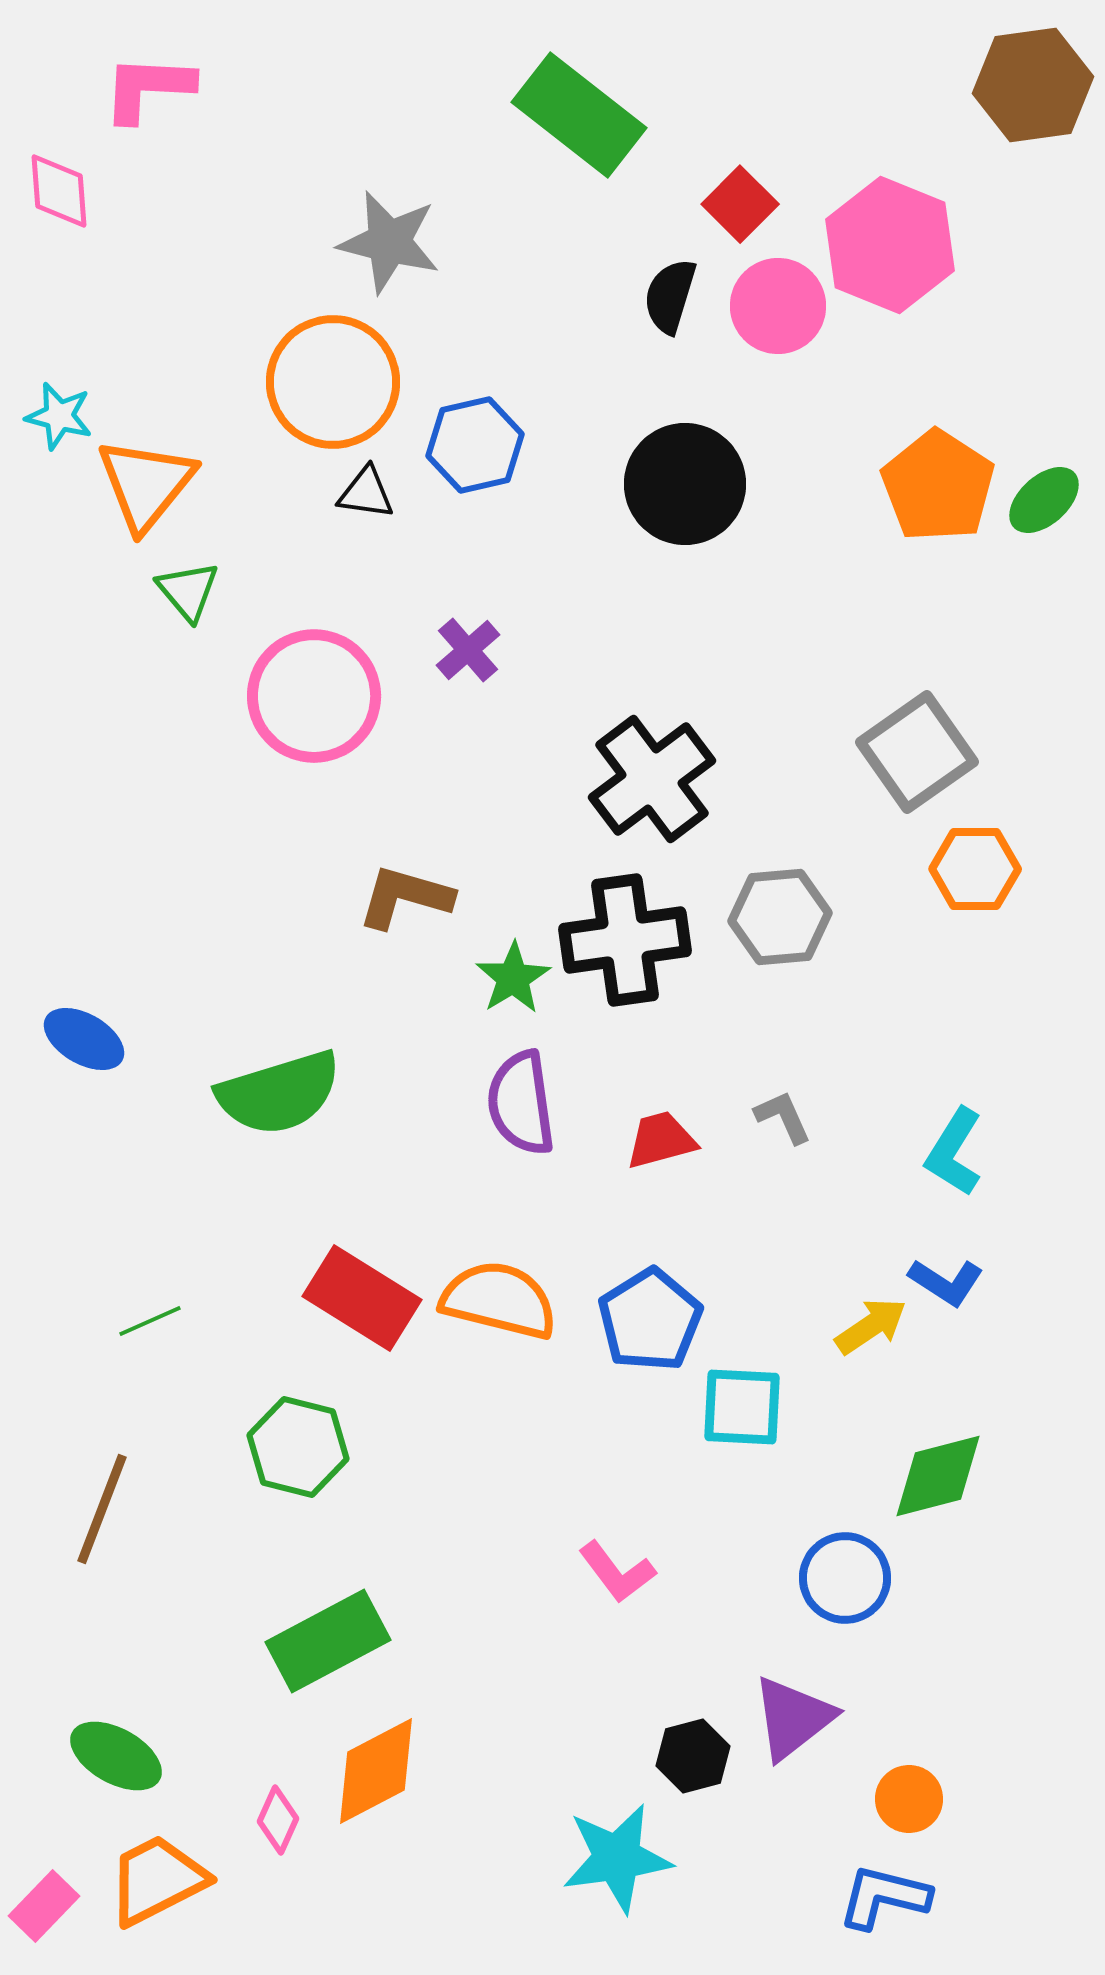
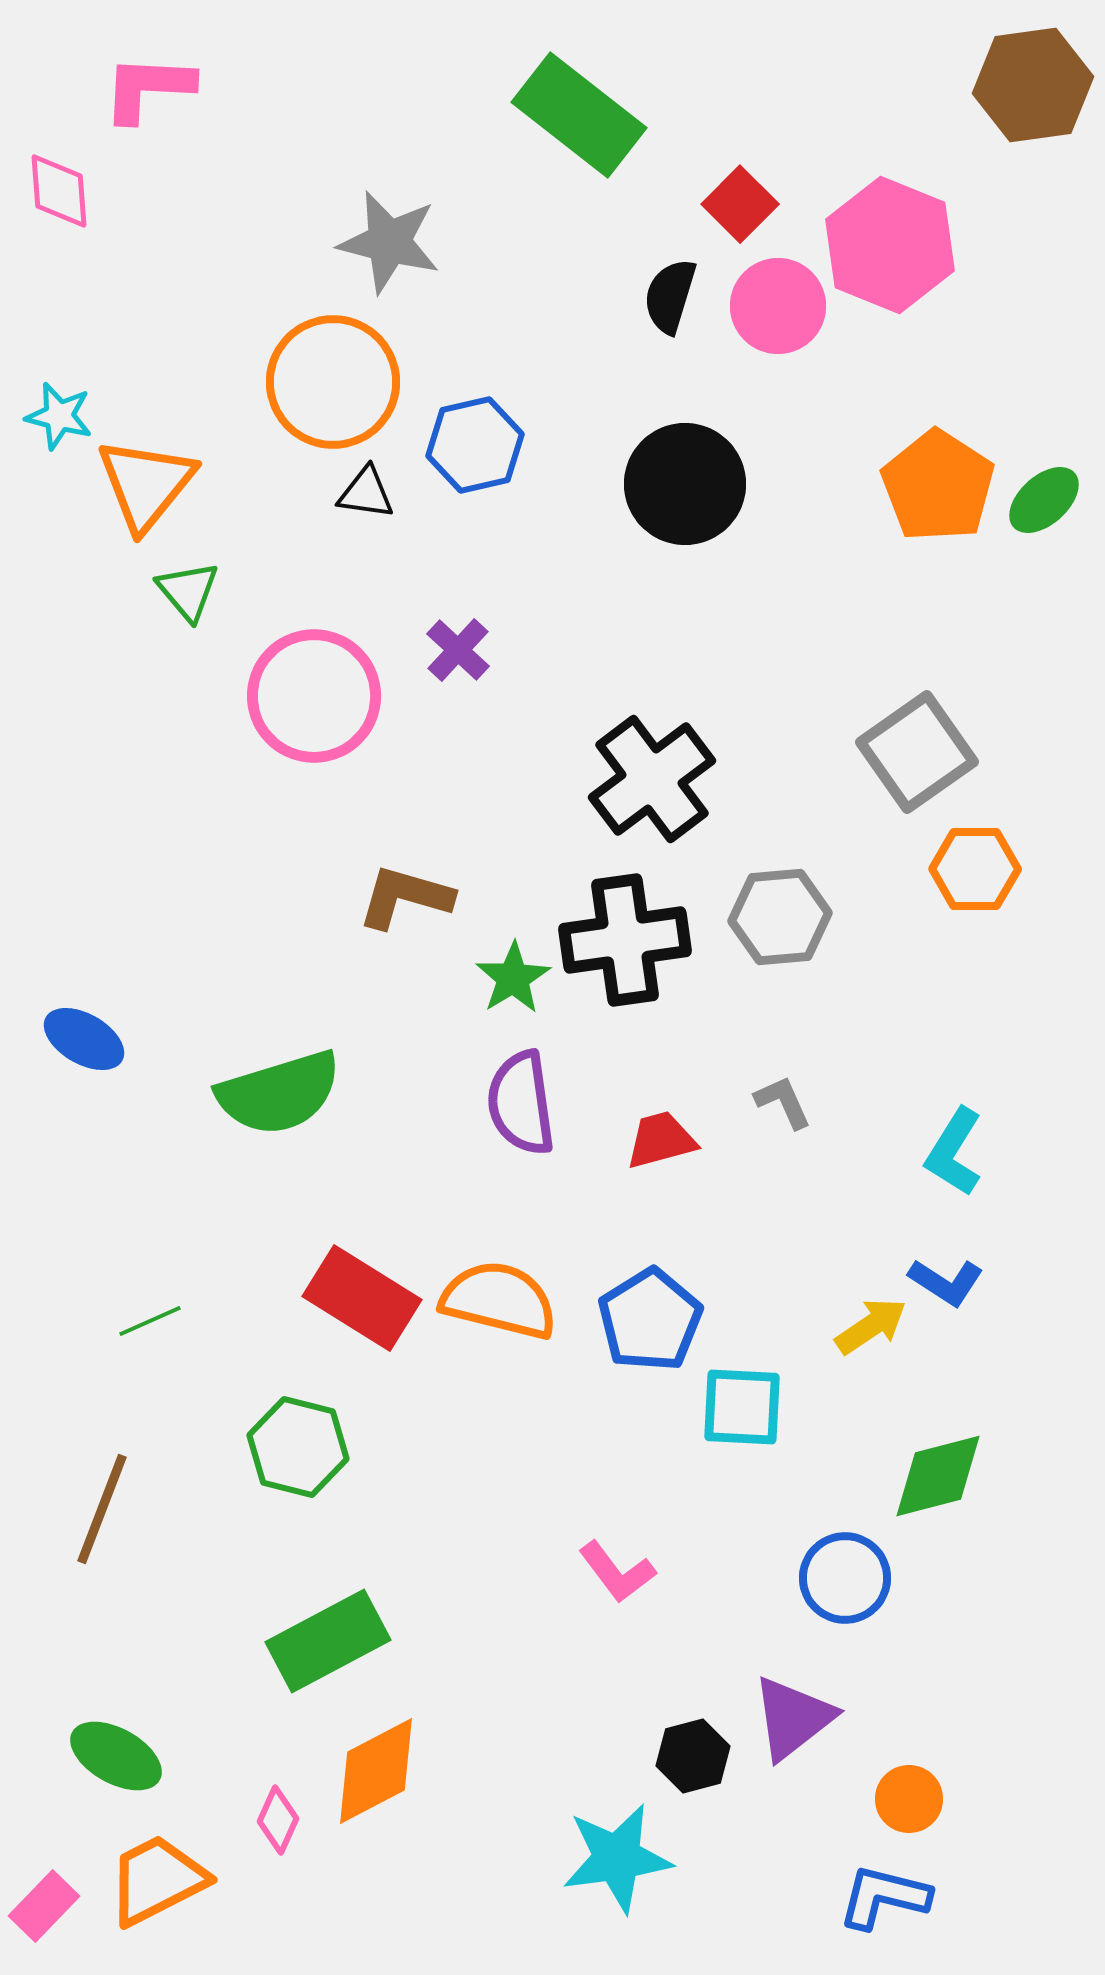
purple cross at (468, 650): moved 10 px left; rotated 6 degrees counterclockwise
gray L-shape at (783, 1117): moved 15 px up
